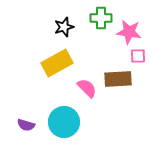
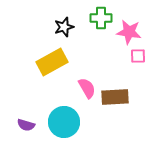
yellow rectangle: moved 5 px left, 1 px up
brown rectangle: moved 3 px left, 18 px down
pink semicircle: rotated 15 degrees clockwise
